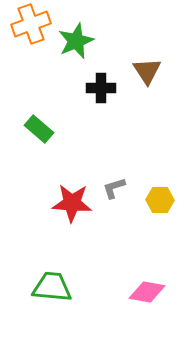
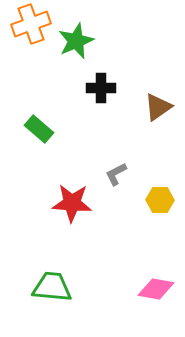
brown triangle: moved 11 px right, 36 px down; rotated 28 degrees clockwise
gray L-shape: moved 2 px right, 14 px up; rotated 10 degrees counterclockwise
pink diamond: moved 9 px right, 3 px up
